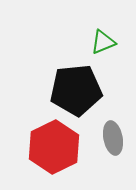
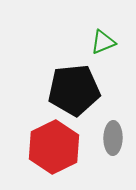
black pentagon: moved 2 px left
gray ellipse: rotated 12 degrees clockwise
